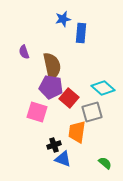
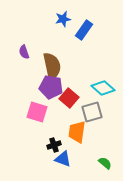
blue rectangle: moved 3 px right, 3 px up; rotated 30 degrees clockwise
